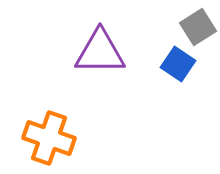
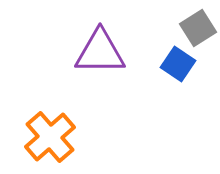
gray square: moved 1 px down
orange cross: moved 1 px right, 1 px up; rotated 30 degrees clockwise
